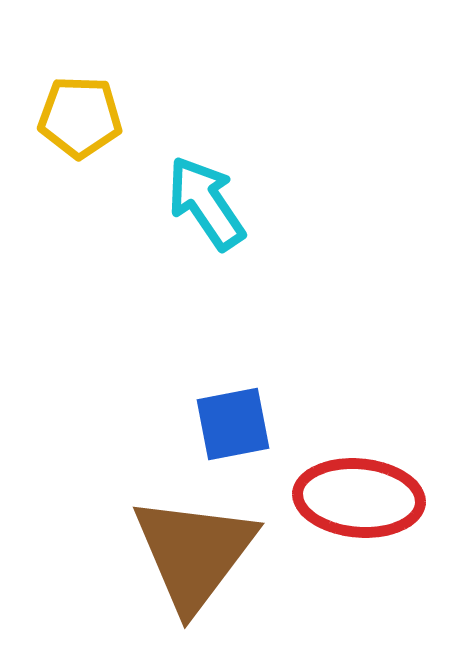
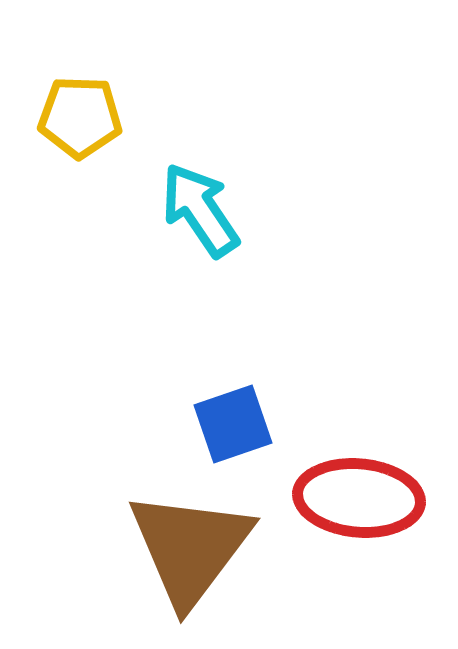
cyan arrow: moved 6 px left, 7 px down
blue square: rotated 8 degrees counterclockwise
brown triangle: moved 4 px left, 5 px up
